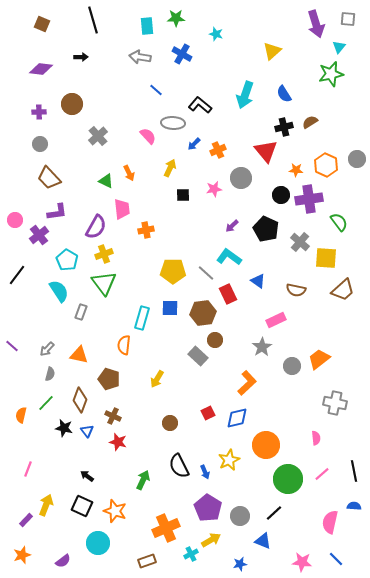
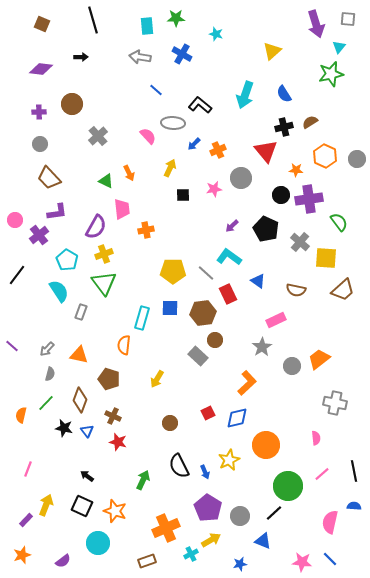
orange hexagon at (326, 165): moved 1 px left, 9 px up
green circle at (288, 479): moved 7 px down
blue line at (336, 559): moved 6 px left
